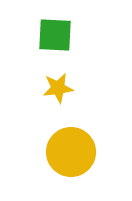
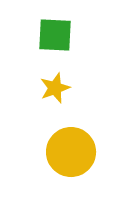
yellow star: moved 3 px left; rotated 12 degrees counterclockwise
